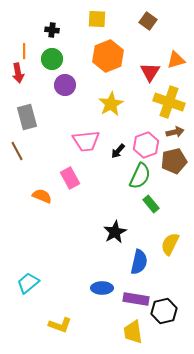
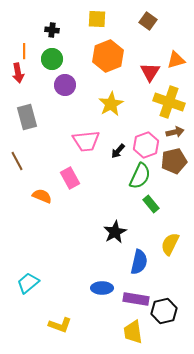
brown line: moved 10 px down
